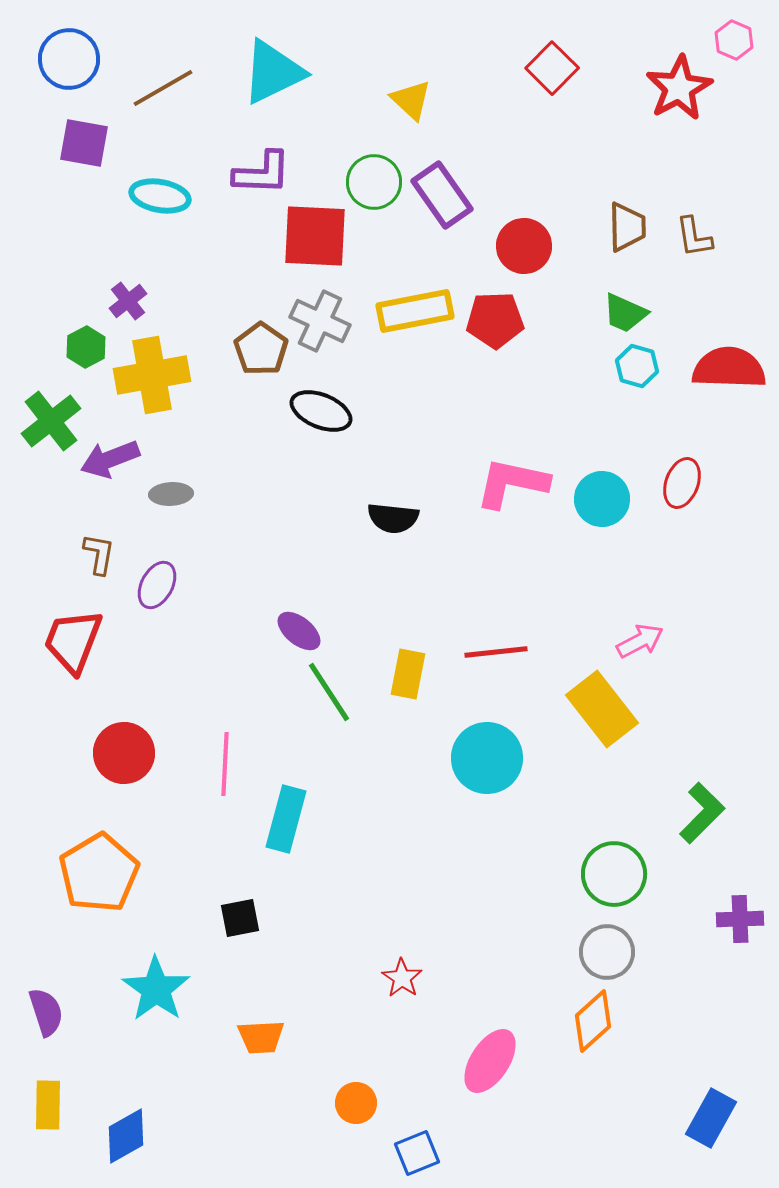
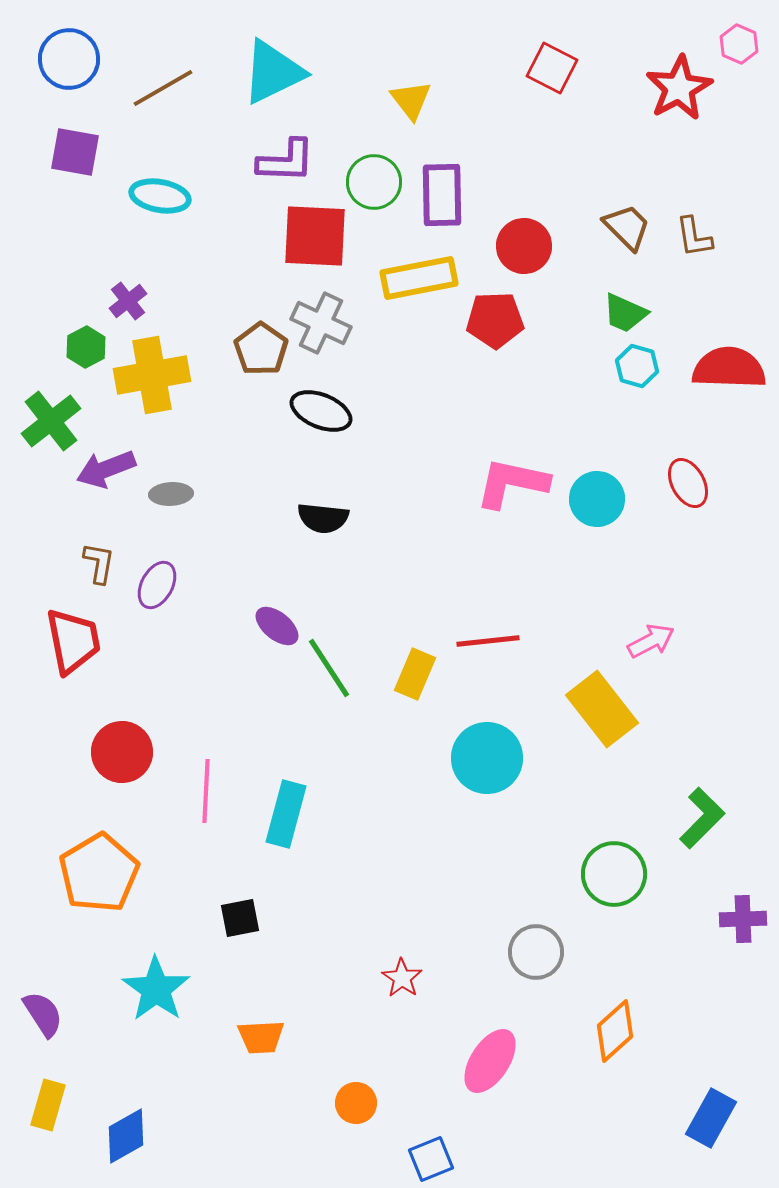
pink hexagon at (734, 40): moved 5 px right, 4 px down
red square at (552, 68): rotated 18 degrees counterclockwise
yellow triangle at (411, 100): rotated 9 degrees clockwise
purple square at (84, 143): moved 9 px left, 9 px down
purple L-shape at (262, 173): moved 24 px right, 12 px up
purple rectangle at (442, 195): rotated 34 degrees clockwise
brown trapezoid at (627, 227): rotated 44 degrees counterclockwise
yellow rectangle at (415, 311): moved 4 px right, 33 px up
gray cross at (320, 321): moved 1 px right, 2 px down
purple arrow at (110, 459): moved 4 px left, 10 px down
red ellipse at (682, 483): moved 6 px right; rotated 48 degrees counterclockwise
cyan circle at (602, 499): moved 5 px left
black semicircle at (393, 518): moved 70 px left
brown L-shape at (99, 554): moved 9 px down
purple ellipse at (299, 631): moved 22 px left, 5 px up
red trapezoid at (73, 641): rotated 148 degrees clockwise
pink arrow at (640, 641): moved 11 px right
red line at (496, 652): moved 8 px left, 11 px up
yellow rectangle at (408, 674): moved 7 px right; rotated 12 degrees clockwise
green line at (329, 692): moved 24 px up
red circle at (124, 753): moved 2 px left, 1 px up
pink line at (225, 764): moved 19 px left, 27 px down
green L-shape at (702, 813): moved 5 px down
cyan rectangle at (286, 819): moved 5 px up
purple cross at (740, 919): moved 3 px right
gray circle at (607, 952): moved 71 px left
purple semicircle at (46, 1012): moved 3 px left, 2 px down; rotated 15 degrees counterclockwise
orange diamond at (593, 1021): moved 22 px right, 10 px down
yellow rectangle at (48, 1105): rotated 15 degrees clockwise
blue square at (417, 1153): moved 14 px right, 6 px down
